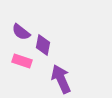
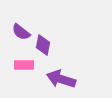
pink rectangle: moved 2 px right, 4 px down; rotated 18 degrees counterclockwise
purple arrow: rotated 48 degrees counterclockwise
